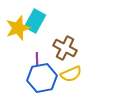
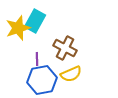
blue hexagon: moved 2 px down
